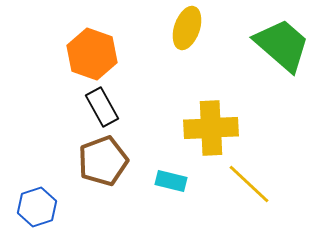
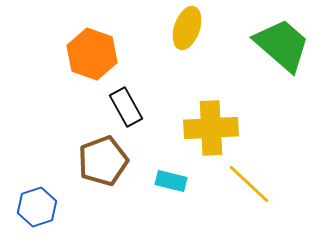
black rectangle: moved 24 px right
